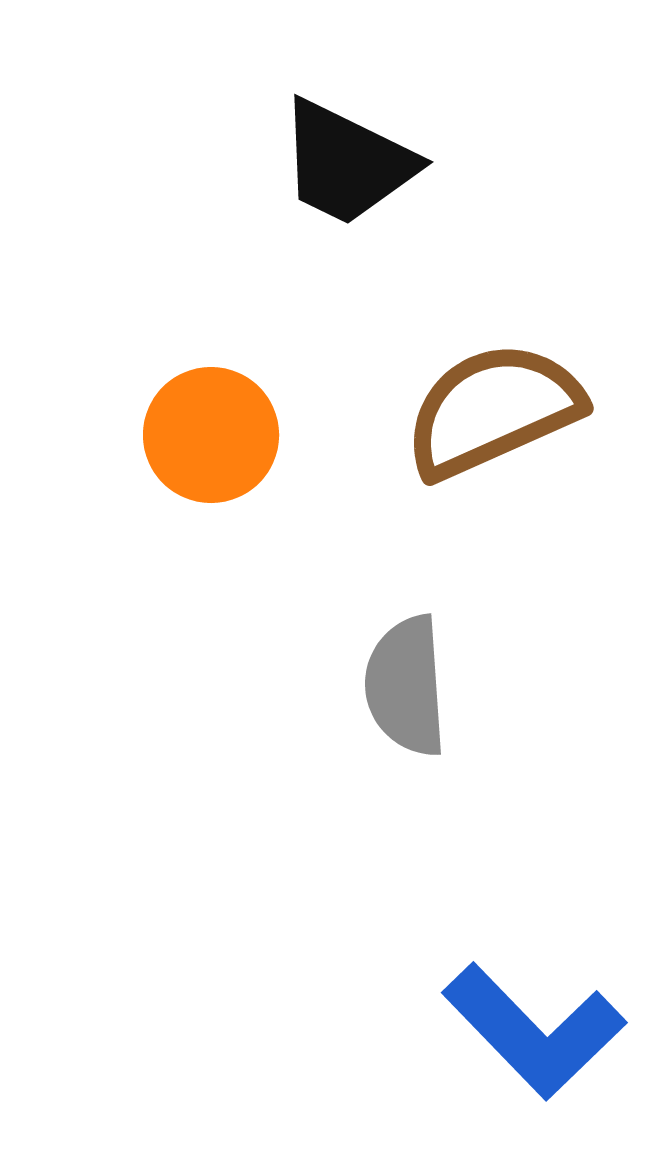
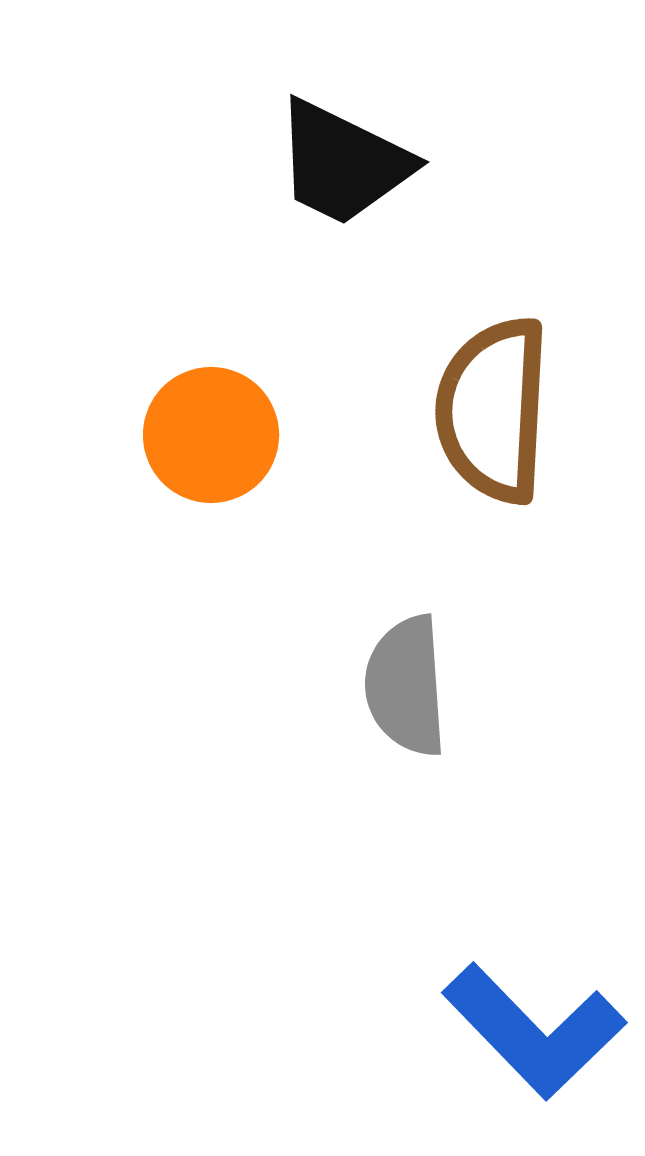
black trapezoid: moved 4 px left
brown semicircle: rotated 63 degrees counterclockwise
